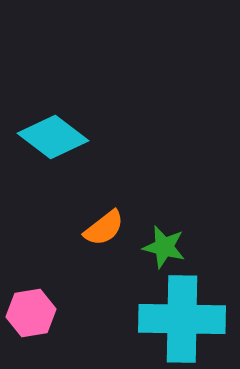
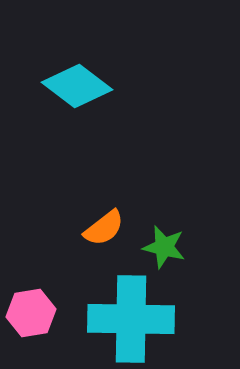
cyan diamond: moved 24 px right, 51 px up
cyan cross: moved 51 px left
